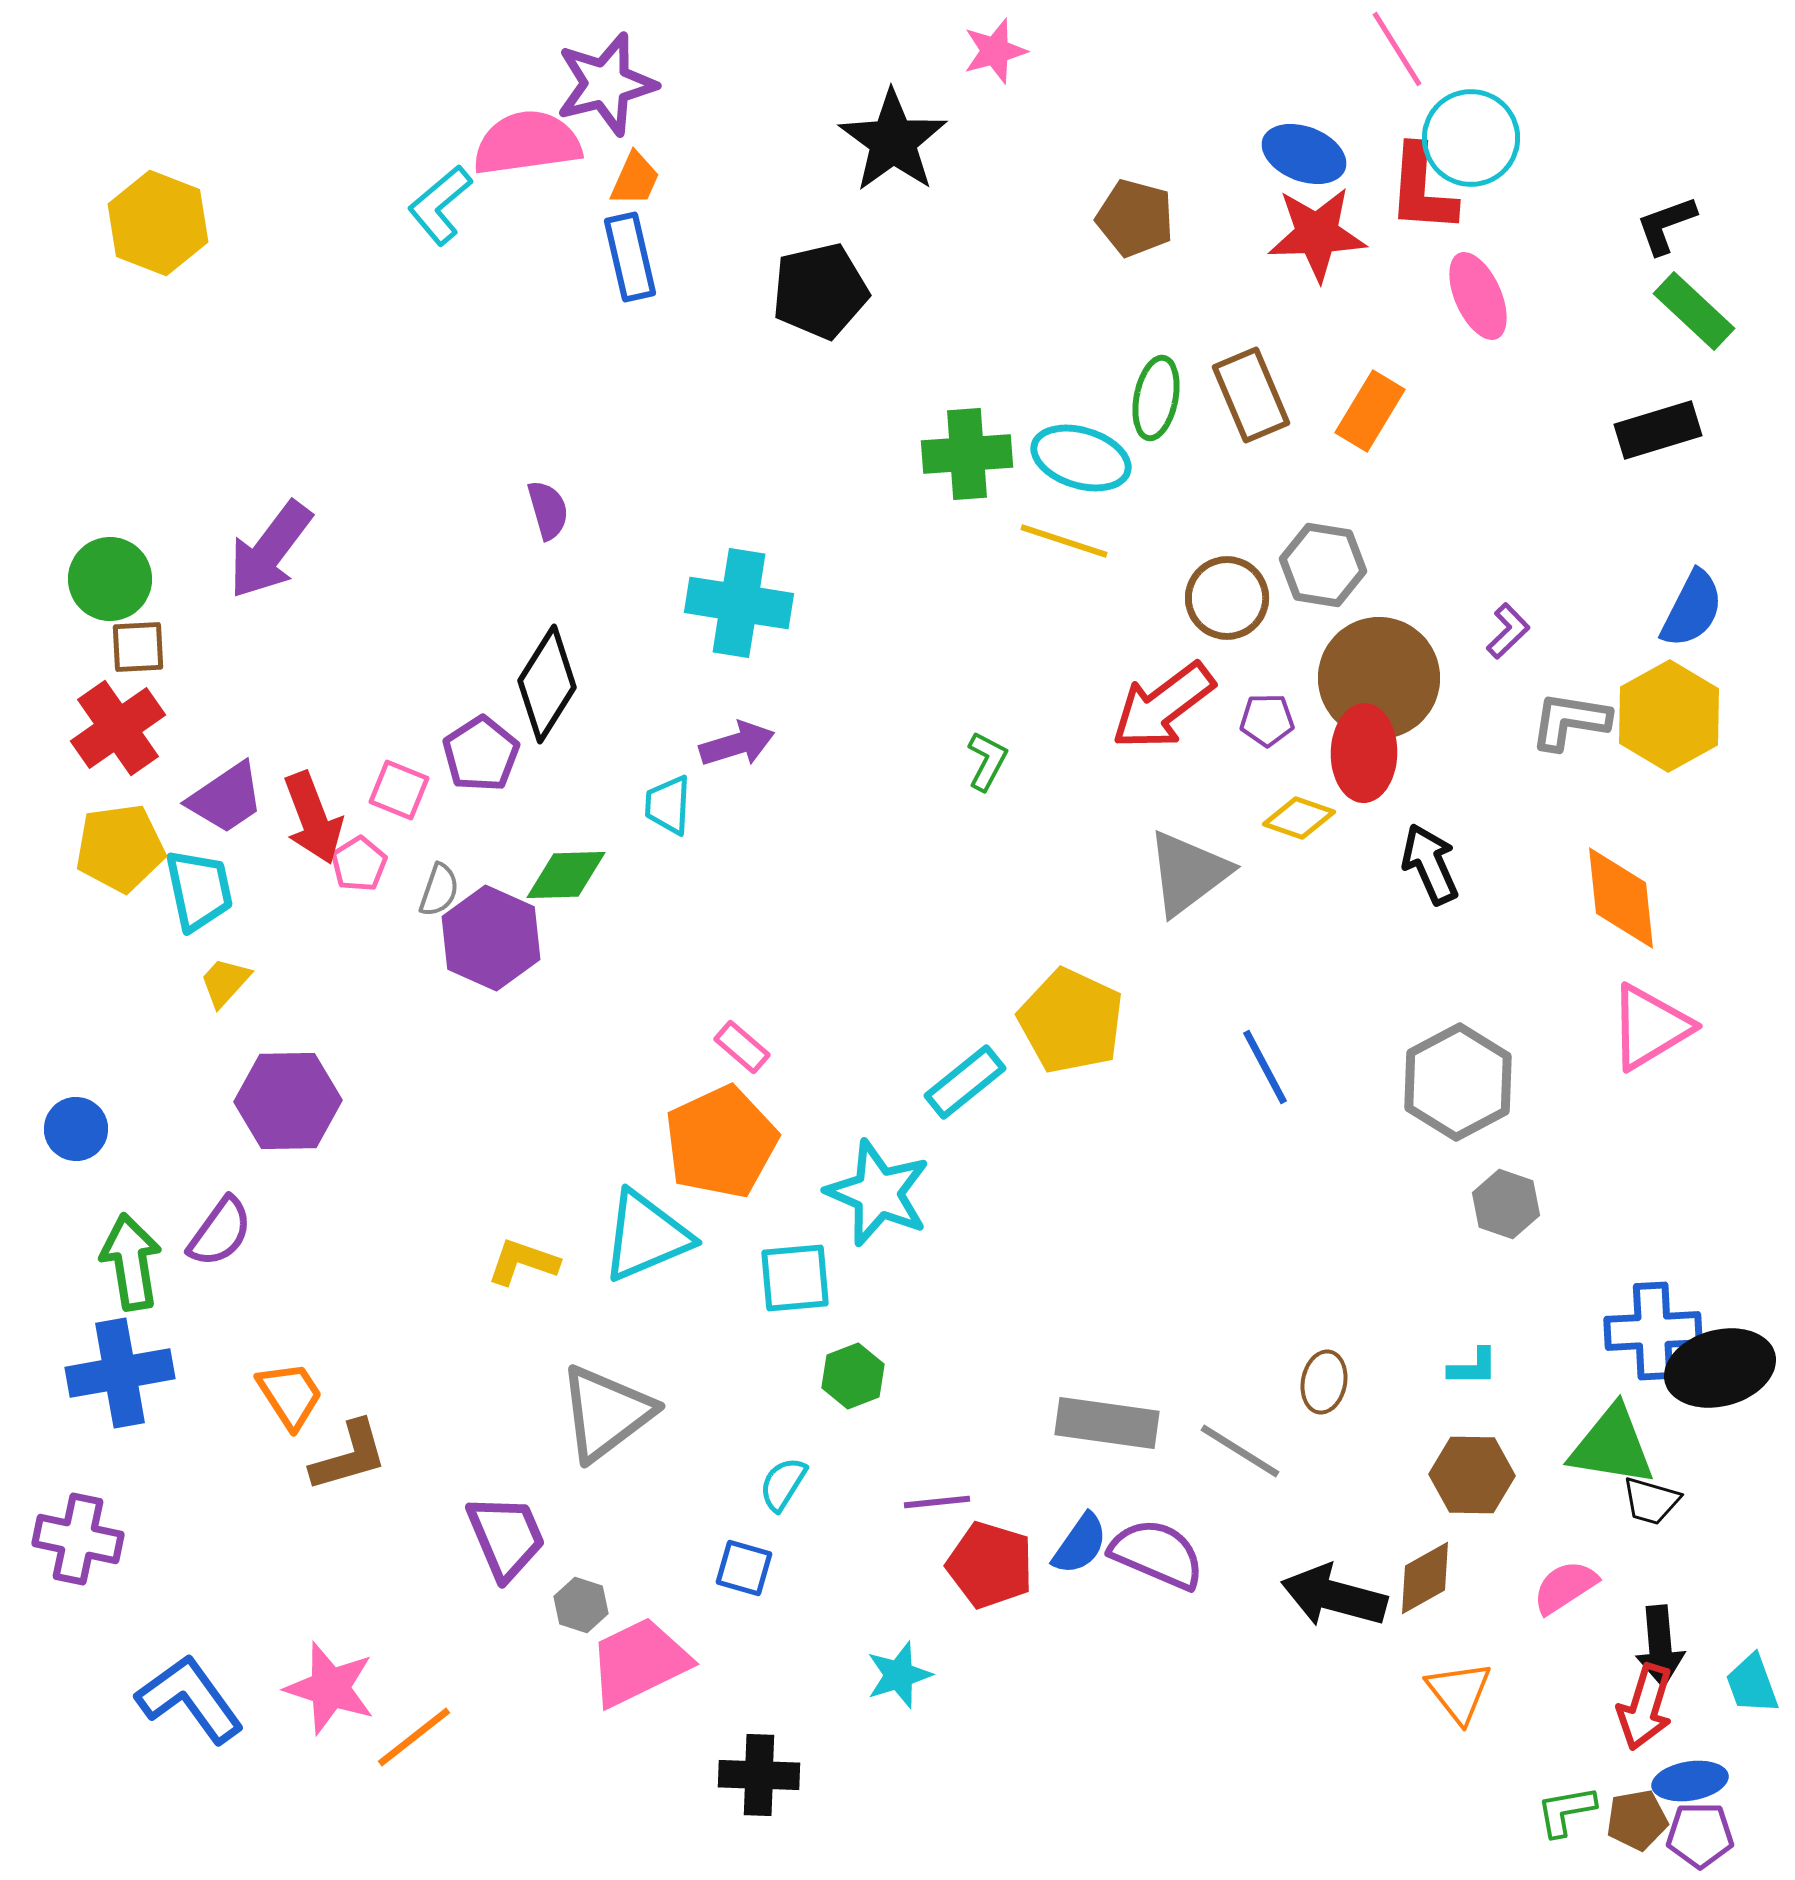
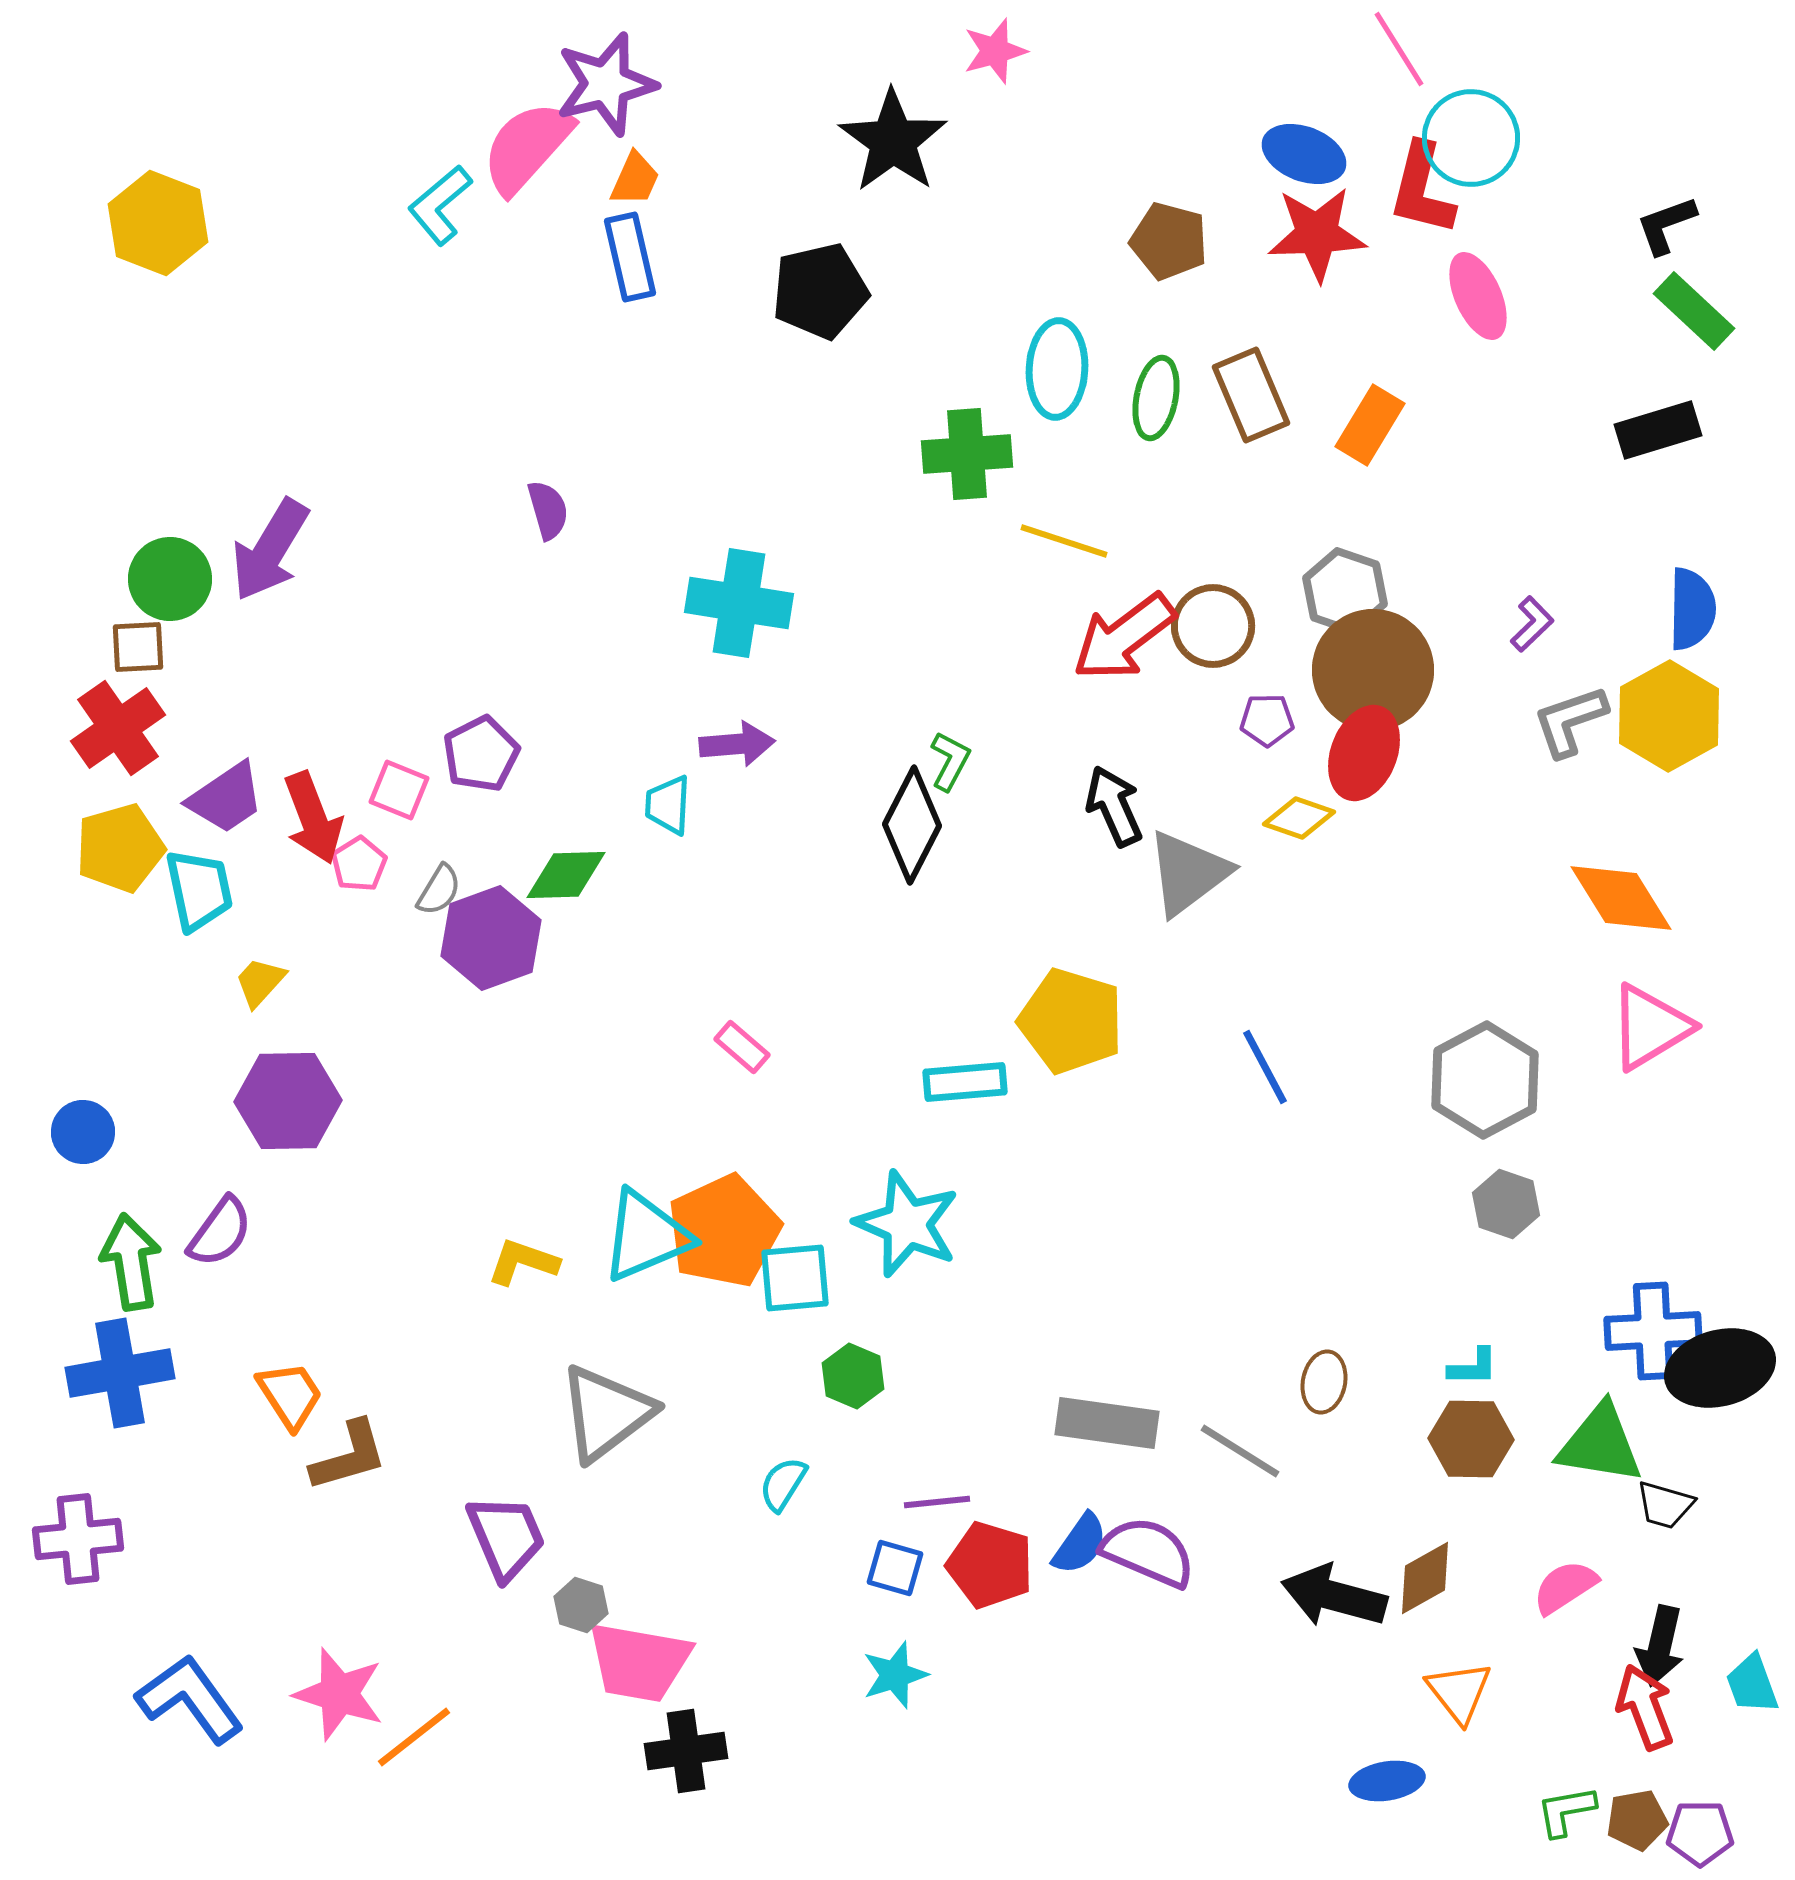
pink line at (1397, 49): moved 2 px right
pink semicircle at (527, 143): moved 4 px down; rotated 40 degrees counterclockwise
red L-shape at (1422, 189): rotated 10 degrees clockwise
brown pentagon at (1135, 218): moved 34 px right, 23 px down
orange rectangle at (1370, 411): moved 14 px down
cyan ellipse at (1081, 458): moved 24 px left, 89 px up; rotated 76 degrees clockwise
purple arrow at (270, 550): rotated 6 degrees counterclockwise
gray hexagon at (1323, 565): moved 22 px right, 26 px down; rotated 10 degrees clockwise
green circle at (110, 579): moved 60 px right
brown circle at (1227, 598): moved 14 px left, 28 px down
blue semicircle at (1692, 609): rotated 26 degrees counterclockwise
purple L-shape at (1508, 631): moved 24 px right, 7 px up
brown circle at (1379, 678): moved 6 px left, 8 px up
black diamond at (547, 684): moved 365 px right, 141 px down; rotated 5 degrees counterclockwise
red arrow at (1163, 706): moved 39 px left, 69 px up
gray L-shape at (1570, 721): rotated 28 degrees counterclockwise
purple arrow at (737, 744): rotated 12 degrees clockwise
red ellipse at (1364, 753): rotated 20 degrees clockwise
purple pentagon at (481, 754): rotated 6 degrees clockwise
green L-shape at (987, 761): moved 37 px left
yellow pentagon at (120, 848): rotated 8 degrees counterclockwise
black arrow at (1430, 864): moved 316 px left, 58 px up
gray semicircle at (439, 890): rotated 12 degrees clockwise
orange diamond at (1621, 898): rotated 26 degrees counterclockwise
purple hexagon at (491, 938): rotated 16 degrees clockwise
yellow trapezoid at (225, 982): moved 35 px right
yellow pentagon at (1071, 1021): rotated 8 degrees counterclockwise
cyan rectangle at (965, 1082): rotated 34 degrees clockwise
gray hexagon at (1458, 1082): moved 27 px right, 2 px up
blue circle at (76, 1129): moved 7 px right, 3 px down
orange pentagon at (721, 1142): moved 3 px right, 89 px down
cyan star at (878, 1193): moved 29 px right, 31 px down
green hexagon at (853, 1376): rotated 16 degrees counterclockwise
green triangle at (1612, 1446): moved 12 px left, 2 px up
brown hexagon at (1472, 1475): moved 1 px left, 36 px up
black trapezoid at (1651, 1501): moved 14 px right, 4 px down
purple cross at (78, 1539): rotated 18 degrees counterclockwise
purple semicircle at (1157, 1554): moved 9 px left, 2 px up
blue square at (744, 1568): moved 151 px right
black arrow at (1660, 1646): rotated 18 degrees clockwise
pink trapezoid at (639, 1662): rotated 144 degrees counterclockwise
cyan star at (899, 1675): moved 4 px left
pink star at (330, 1688): moved 9 px right, 6 px down
red arrow at (1645, 1707): rotated 142 degrees clockwise
black cross at (759, 1775): moved 73 px left, 24 px up; rotated 10 degrees counterclockwise
blue ellipse at (1690, 1781): moved 303 px left
purple pentagon at (1700, 1835): moved 2 px up
